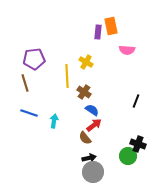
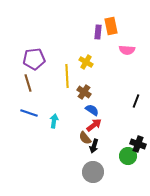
brown line: moved 3 px right
black arrow: moved 5 px right, 12 px up; rotated 120 degrees clockwise
